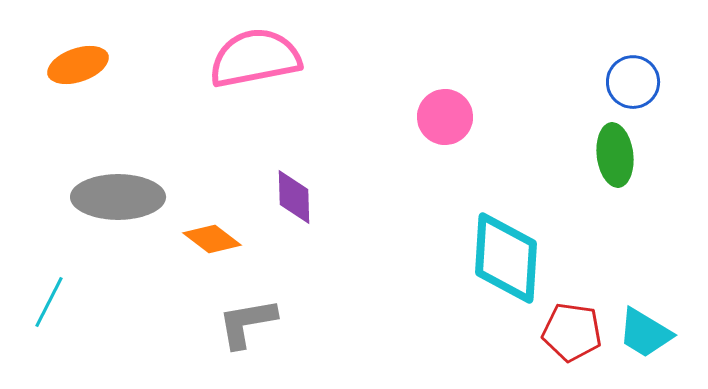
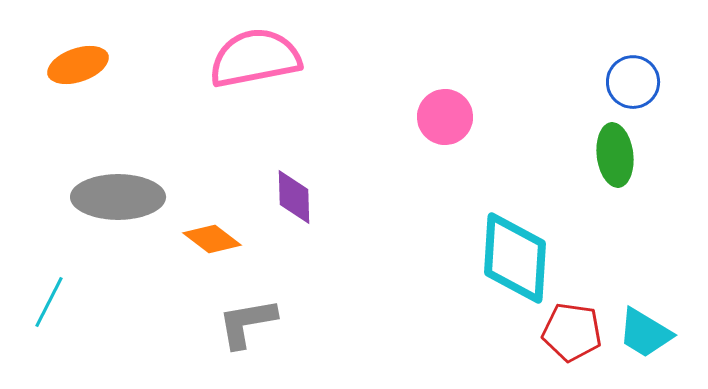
cyan diamond: moved 9 px right
